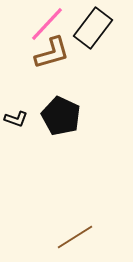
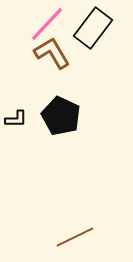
brown L-shape: rotated 105 degrees counterclockwise
black L-shape: rotated 20 degrees counterclockwise
brown line: rotated 6 degrees clockwise
